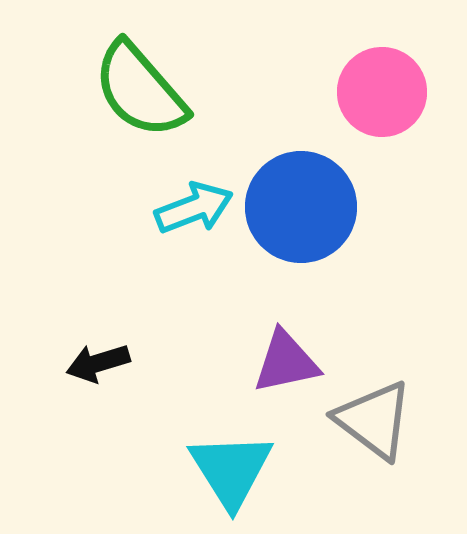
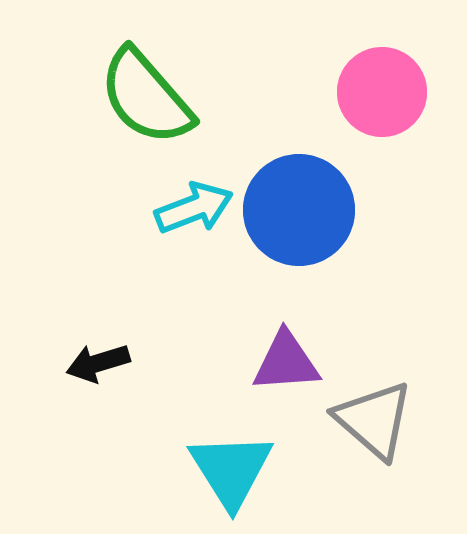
green semicircle: moved 6 px right, 7 px down
blue circle: moved 2 px left, 3 px down
purple triangle: rotated 8 degrees clockwise
gray triangle: rotated 4 degrees clockwise
